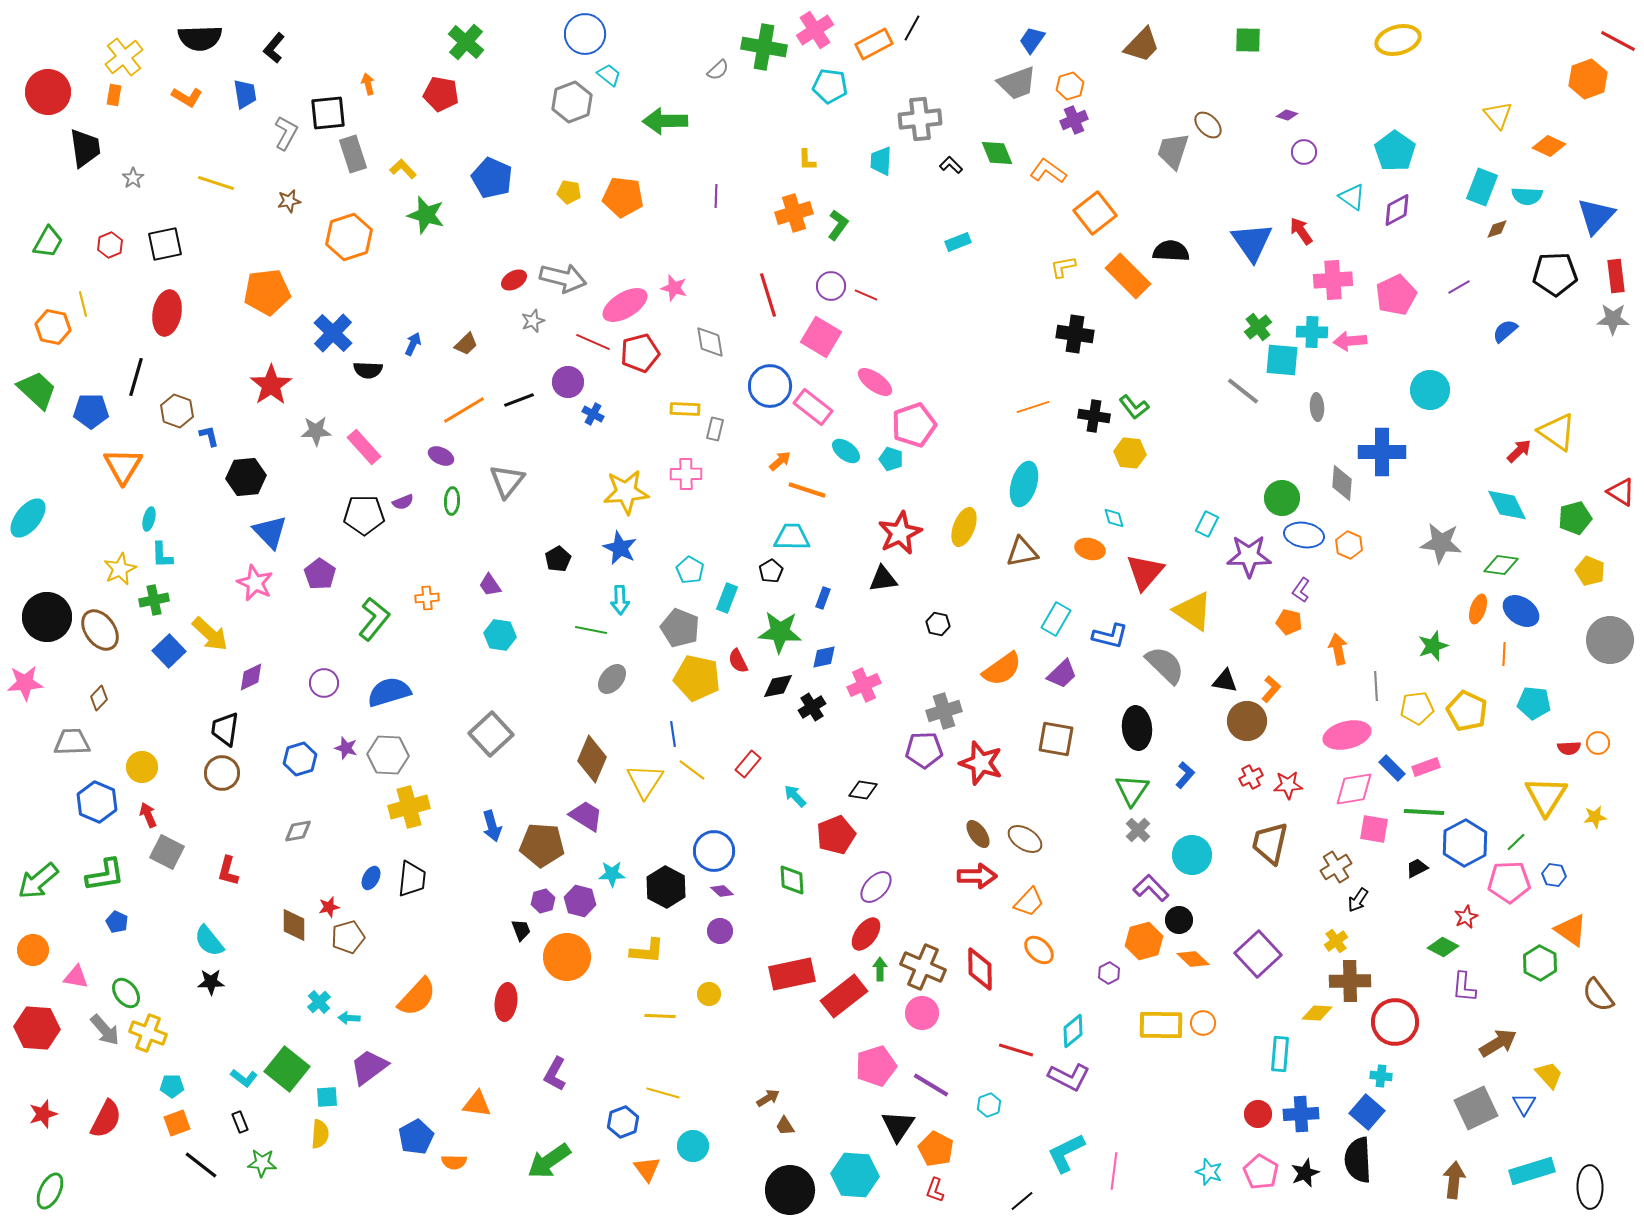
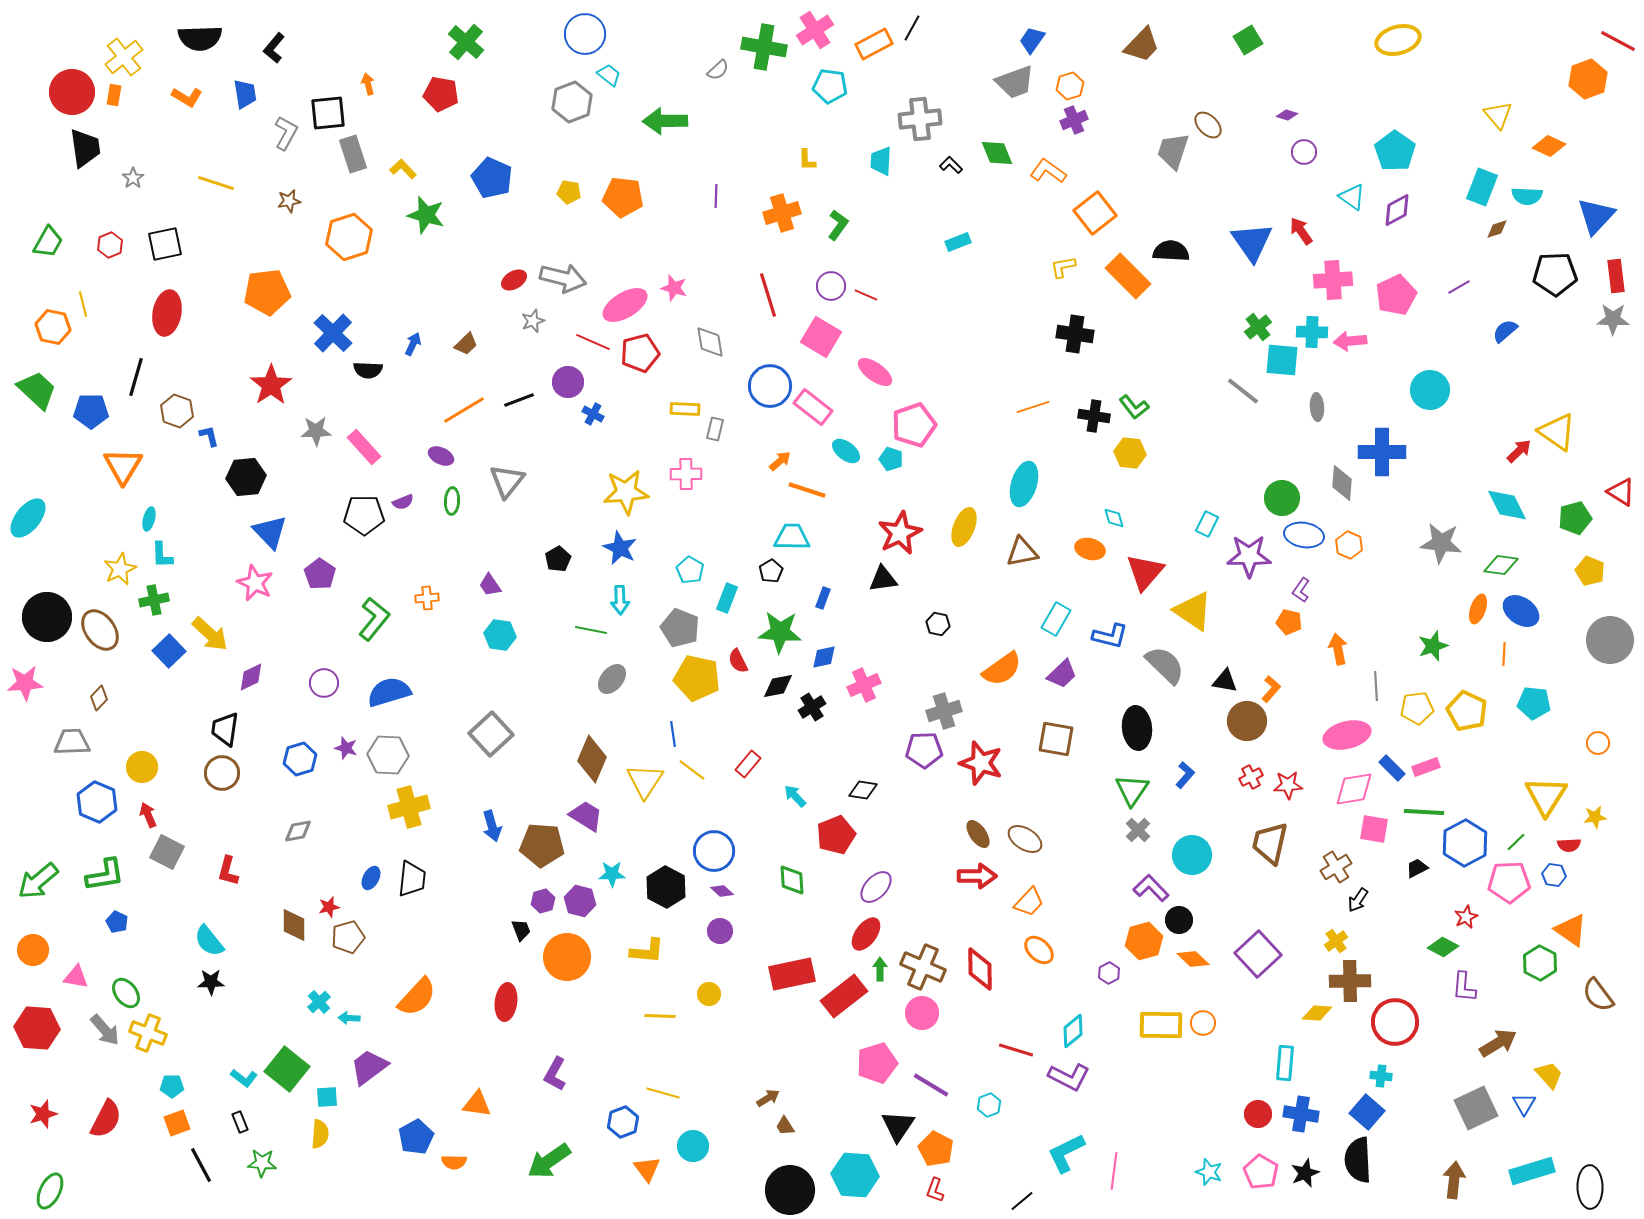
green square at (1248, 40): rotated 32 degrees counterclockwise
gray trapezoid at (1017, 83): moved 2 px left, 1 px up
red circle at (48, 92): moved 24 px right
orange cross at (794, 213): moved 12 px left
pink ellipse at (875, 382): moved 10 px up
red semicircle at (1569, 748): moved 97 px down
cyan rectangle at (1280, 1054): moved 5 px right, 9 px down
pink pentagon at (876, 1066): moved 1 px right, 3 px up
blue cross at (1301, 1114): rotated 12 degrees clockwise
black line at (201, 1165): rotated 24 degrees clockwise
